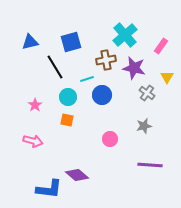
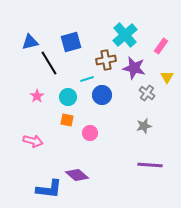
black line: moved 6 px left, 4 px up
pink star: moved 2 px right, 9 px up
pink circle: moved 20 px left, 6 px up
